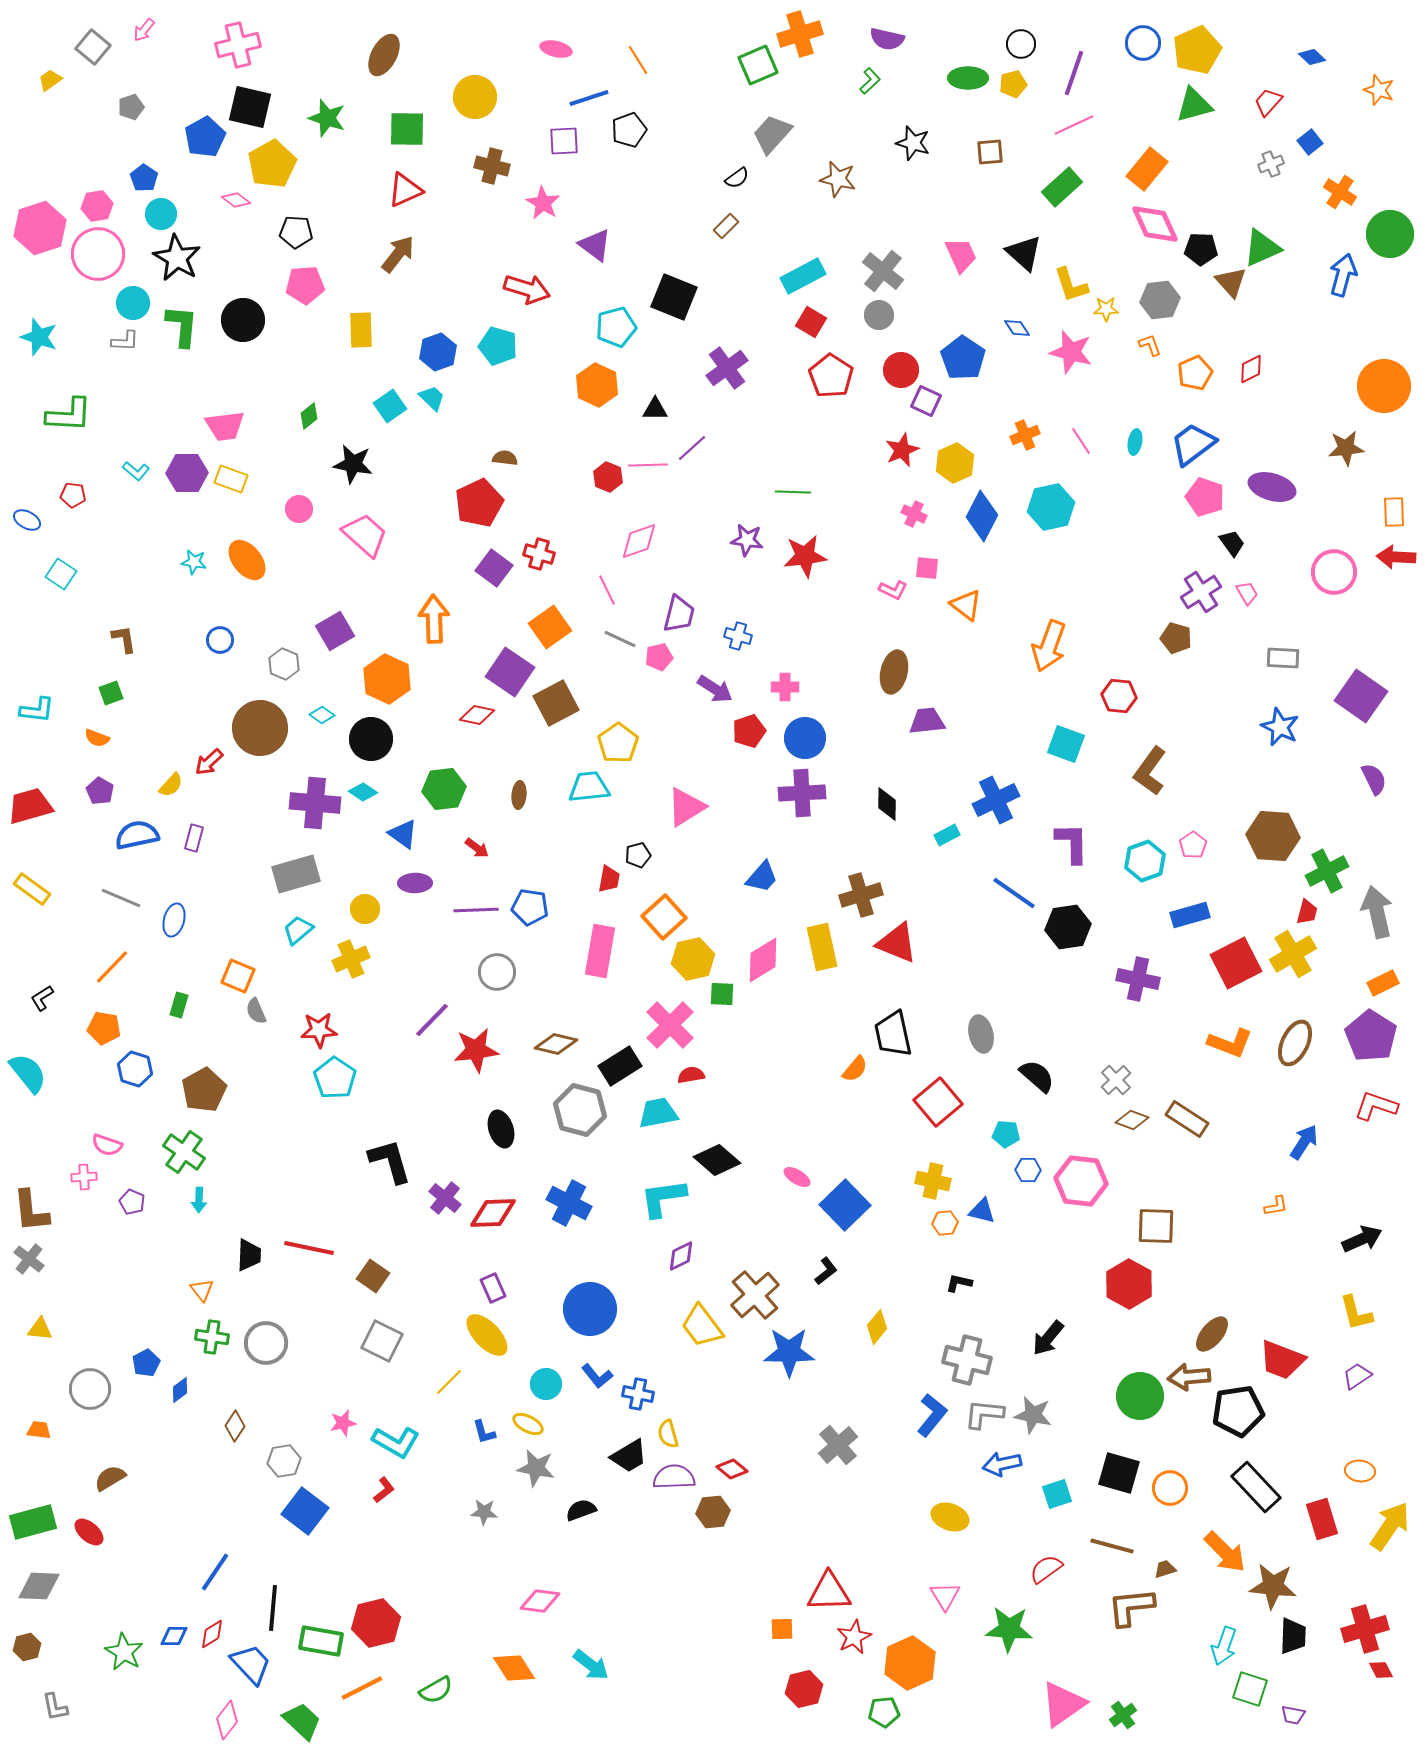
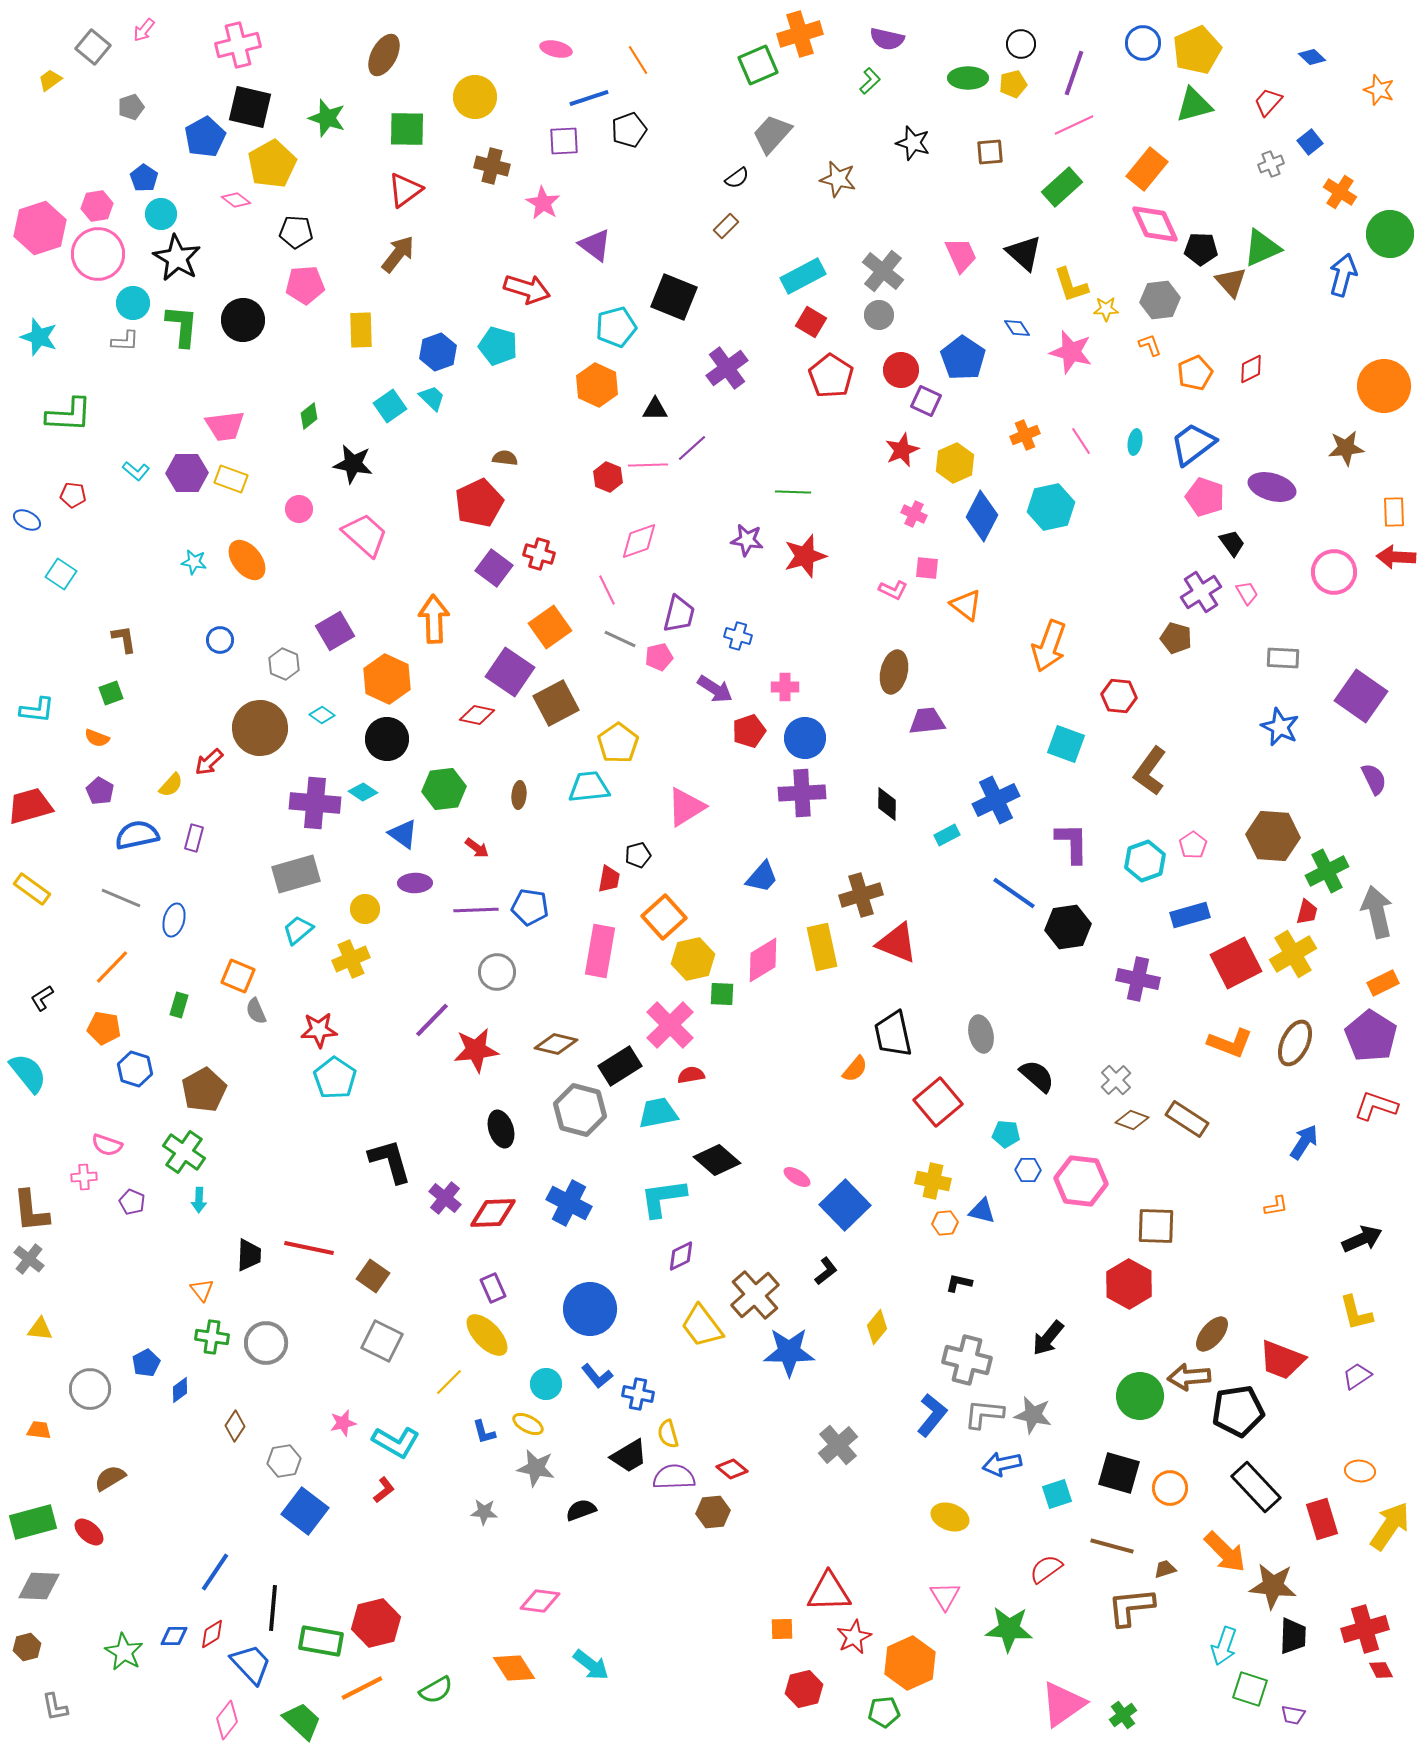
red triangle at (405, 190): rotated 12 degrees counterclockwise
red star at (805, 556): rotated 9 degrees counterclockwise
black circle at (371, 739): moved 16 px right
